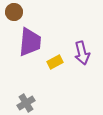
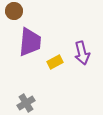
brown circle: moved 1 px up
